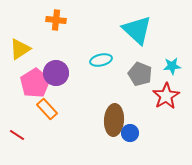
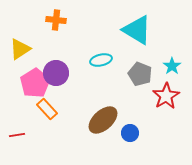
cyan triangle: rotated 12 degrees counterclockwise
cyan star: rotated 30 degrees counterclockwise
brown ellipse: moved 11 px left; rotated 44 degrees clockwise
red line: rotated 42 degrees counterclockwise
